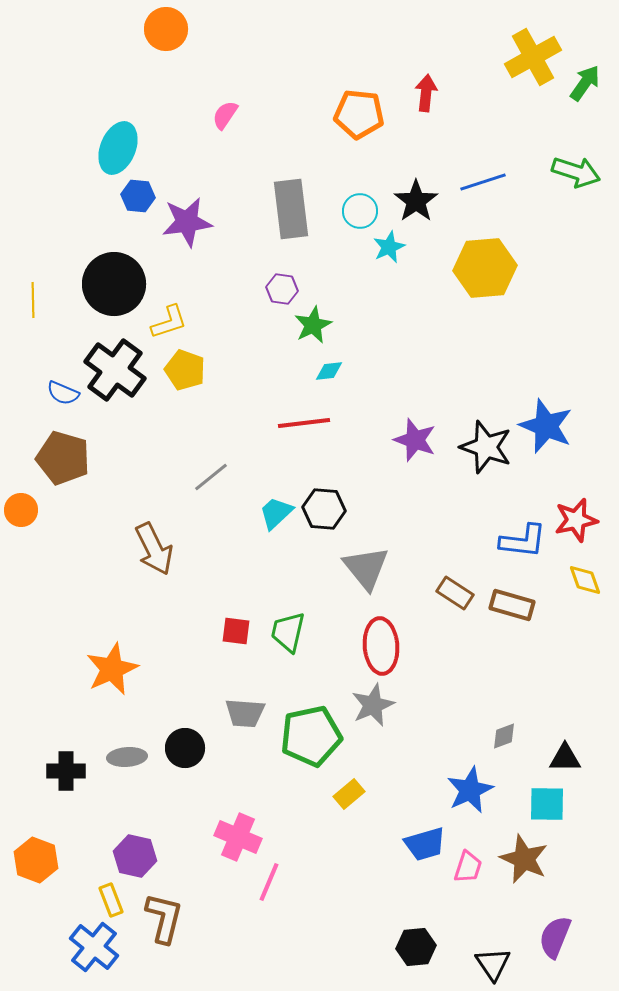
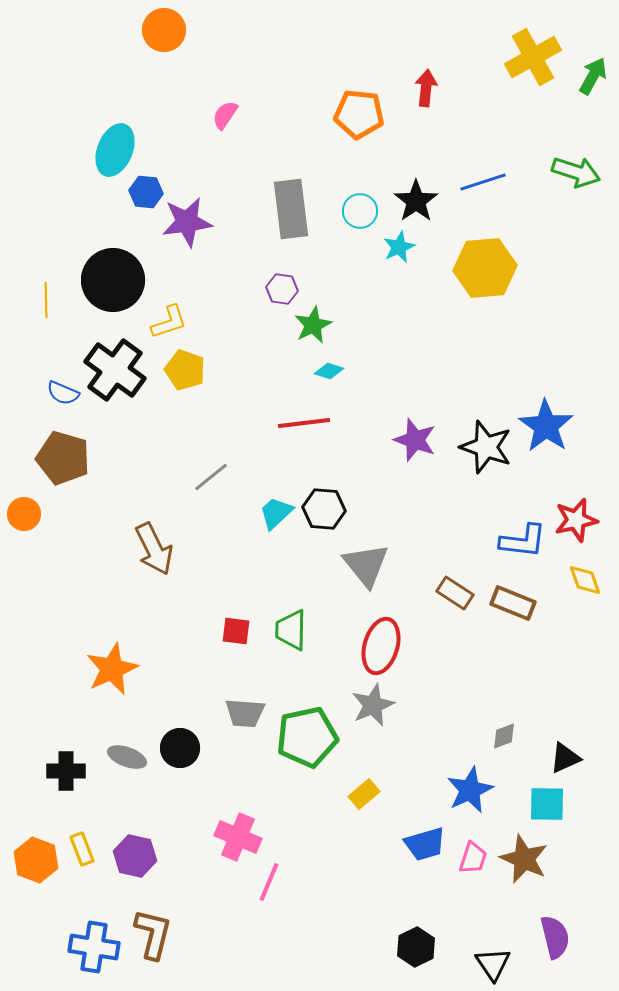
orange circle at (166, 29): moved 2 px left, 1 px down
green arrow at (585, 83): moved 8 px right, 7 px up; rotated 6 degrees counterclockwise
red arrow at (426, 93): moved 5 px up
cyan ellipse at (118, 148): moved 3 px left, 2 px down
blue hexagon at (138, 196): moved 8 px right, 4 px up
cyan star at (389, 247): moved 10 px right
black circle at (114, 284): moved 1 px left, 4 px up
yellow line at (33, 300): moved 13 px right
cyan diamond at (329, 371): rotated 24 degrees clockwise
blue star at (546, 426): rotated 12 degrees clockwise
orange circle at (21, 510): moved 3 px right, 4 px down
gray triangle at (366, 568): moved 3 px up
brown rectangle at (512, 605): moved 1 px right, 2 px up; rotated 6 degrees clockwise
green trapezoid at (288, 632): moved 3 px right, 2 px up; rotated 12 degrees counterclockwise
red ellipse at (381, 646): rotated 20 degrees clockwise
green pentagon at (311, 736): moved 4 px left, 1 px down
black circle at (185, 748): moved 5 px left
gray ellipse at (127, 757): rotated 24 degrees clockwise
black triangle at (565, 758): rotated 24 degrees counterclockwise
yellow rectangle at (349, 794): moved 15 px right
pink trapezoid at (468, 867): moved 5 px right, 9 px up
yellow rectangle at (111, 900): moved 29 px left, 51 px up
brown L-shape at (164, 918): moved 11 px left, 16 px down
purple semicircle at (555, 937): rotated 144 degrees clockwise
blue cross at (94, 947): rotated 30 degrees counterclockwise
black hexagon at (416, 947): rotated 21 degrees counterclockwise
